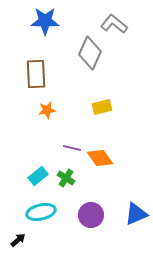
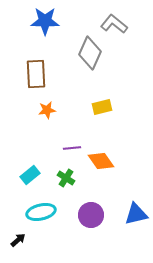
purple line: rotated 18 degrees counterclockwise
orange diamond: moved 1 px right, 3 px down
cyan rectangle: moved 8 px left, 1 px up
blue triangle: rotated 10 degrees clockwise
